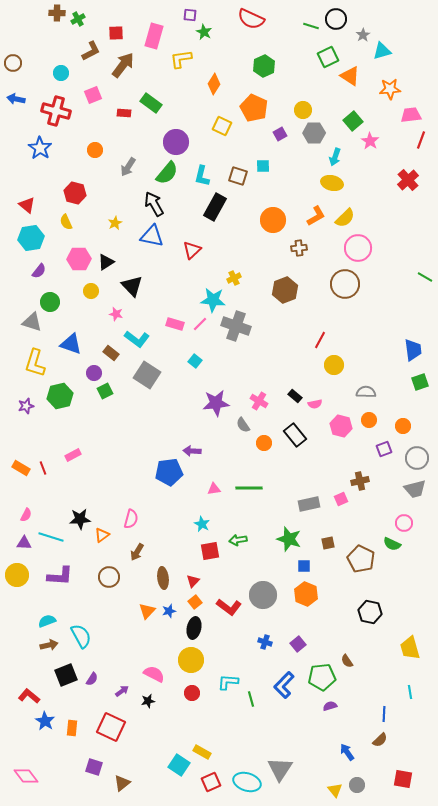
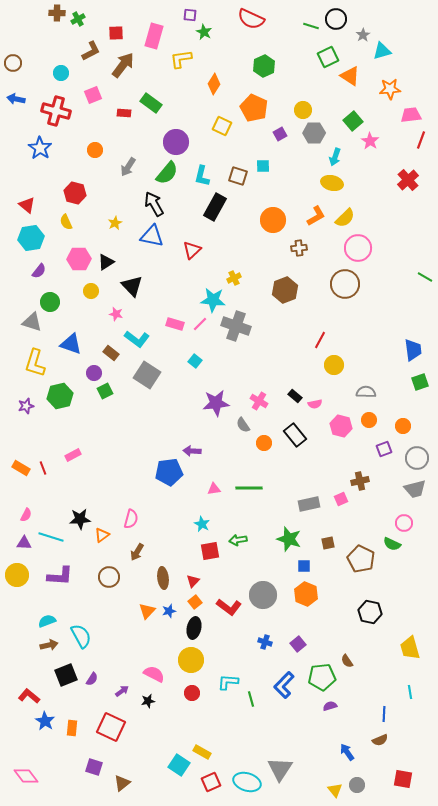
brown semicircle at (380, 740): rotated 21 degrees clockwise
